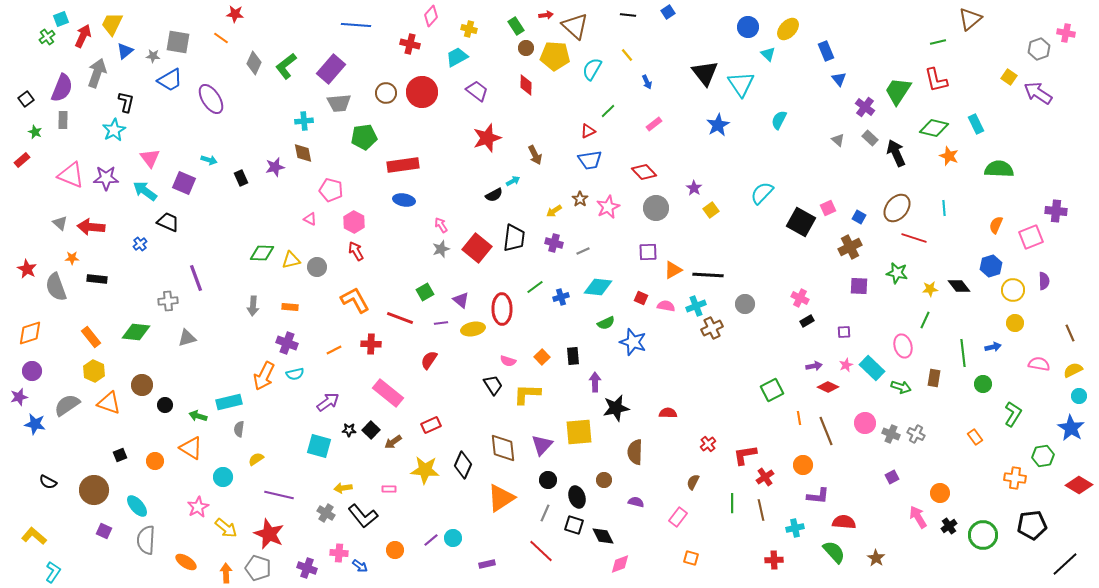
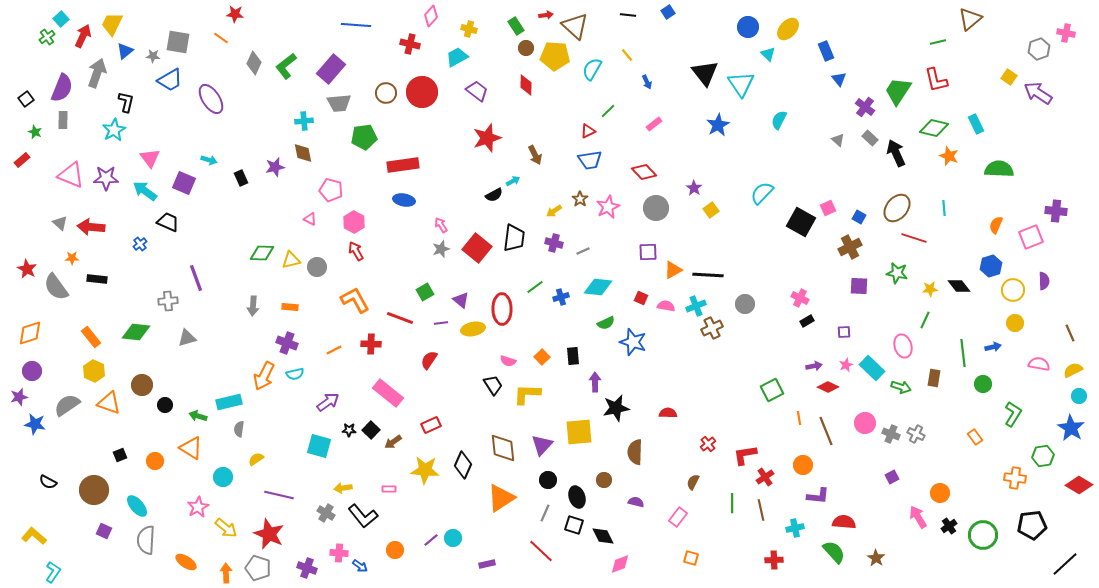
cyan square at (61, 19): rotated 21 degrees counterclockwise
gray semicircle at (56, 287): rotated 16 degrees counterclockwise
